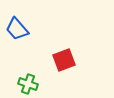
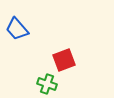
green cross: moved 19 px right
